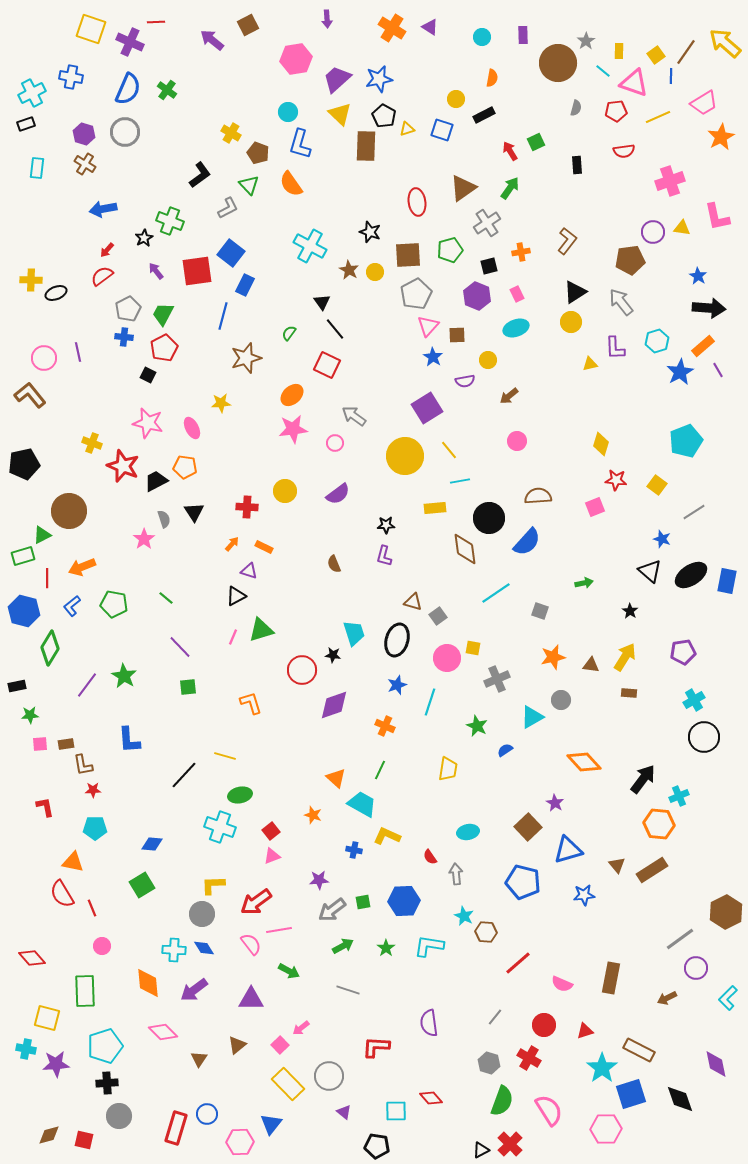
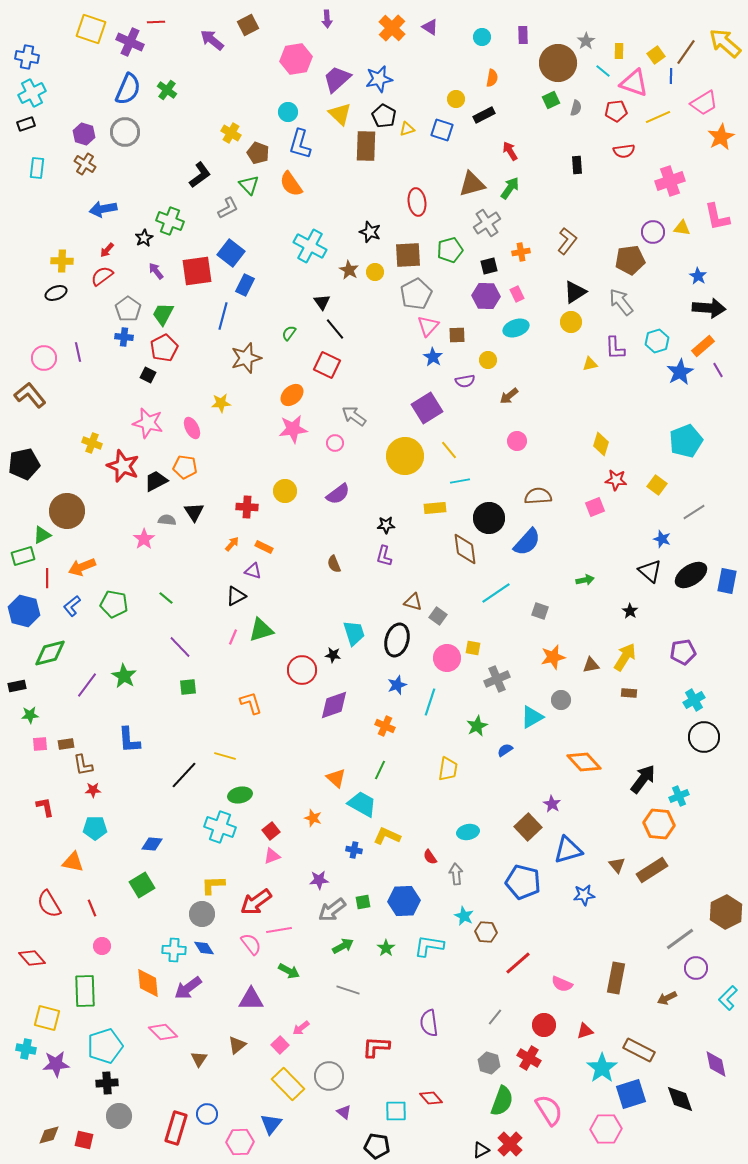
orange cross at (392, 28): rotated 12 degrees clockwise
blue cross at (71, 77): moved 44 px left, 20 px up
green square at (536, 142): moved 15 px right, 42 px up
brown triangle at (463, 188): moved 9 px right, 4 px up; rotated 20 degrees clockwise
yellow cross at (31, 280): moved 31 px right, 19 px up
purple hexagon at (477, 296): moved 9 px right; rotated 20 degrees counterclockwise
gray pentagon at (128, 309): rotated 10 degrees counterclockwise
brown circle at (69, 511): moved 2 px left
gray semicircle at (164, 519): moved 3 px right, 1 px down; rotated 66 degrees counterclockwise
purple triangle at (249, 571): moved 4 px right
green arrow at (584, 583): moved 1 px right, 3 px up
gray square at (438, 616): rotated 18 degrees counterclockwise
green diamond at (50, 648): moved 5 px down; rotated 44 degrees clockwise
brown triangle at (591, 665): rotated 18 degrees counterclockwise
green star at (477, 726): rotated 20 degrees clockwise
purple star at (555, 803): moved 3 px left, 1 px down
orange star at (313, 815): moved 3 px down
red semicircle at (62, 894): moved 13 px left, 10 px down
brown rectangle at (611, 978): moved 5 px right
purple arrow at (194, 990): moved 6 px left, 2 px up
